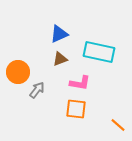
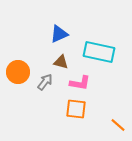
brown triangle: moved 1 px right, 3 px down; rotated 35 degrees clockwise
gray arrow: moved 8 px right, 8 px up
